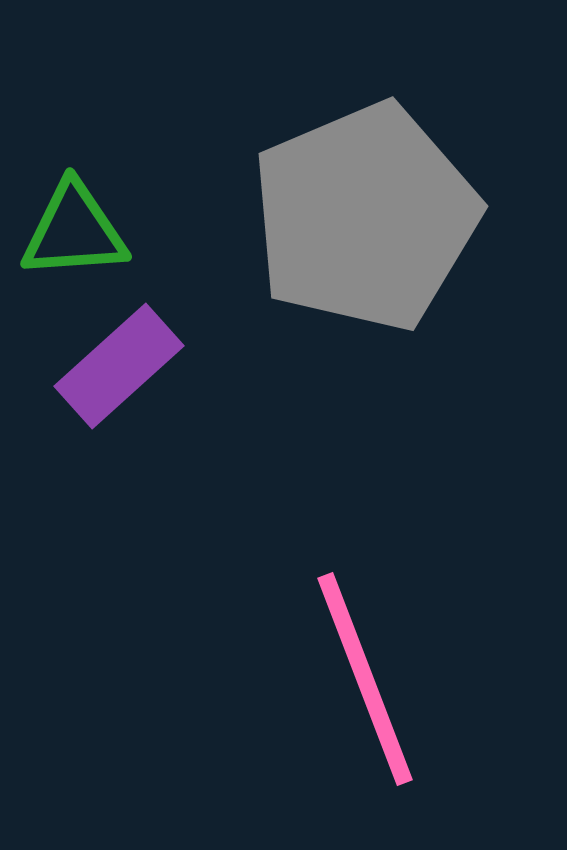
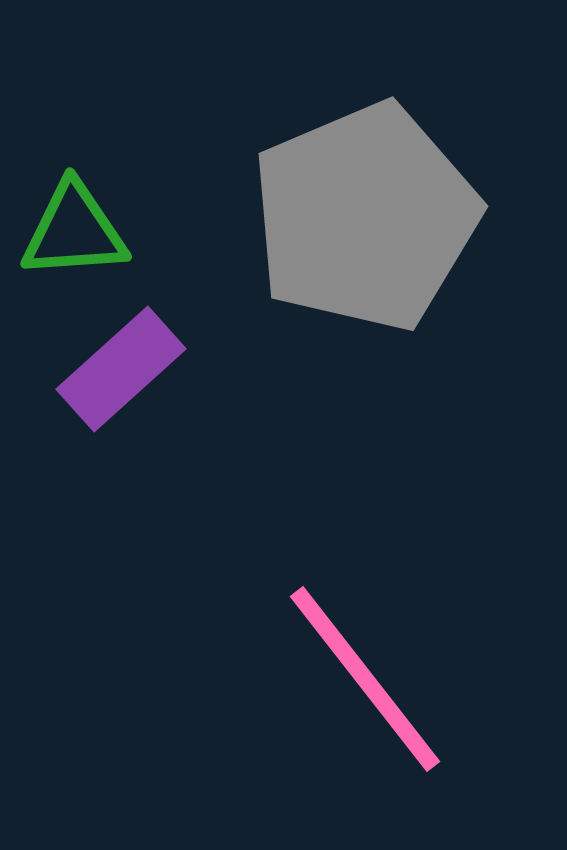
purple rectangle: moved 2 px right, 3 px down
pink line: rotated 17 degrees counterclockwise
